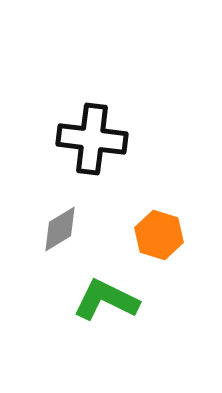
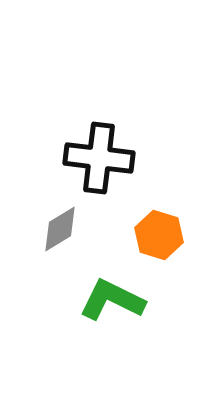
black cross: moved 7 px right, 19 px down
green L-shape: moved 6 px right
